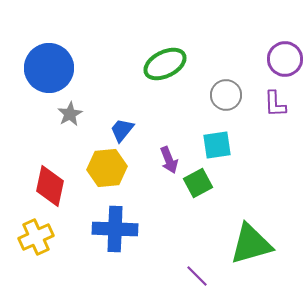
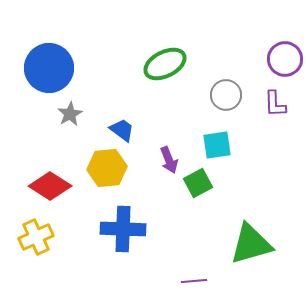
blue trapezoid: rotated 88 degrees clockwise
red diamond: rotated 69 degrees counterclockwise
blue cross: moved 8 px right
purple line: moved 3 px left, 5 px down; rotated 50 degrees counterclockwise
